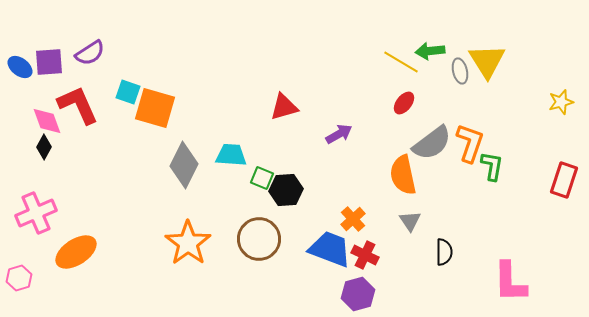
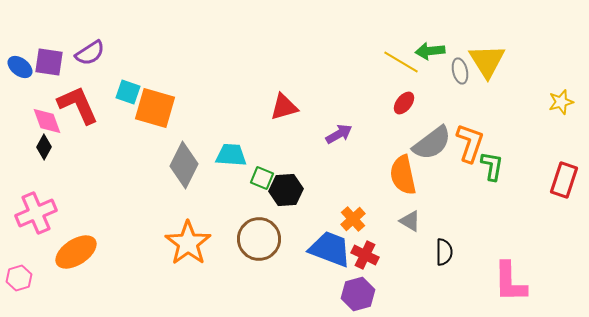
purple square: rotated 12 degrees clockwise
gray triangle: rotated 25 degrees counterclockwise
